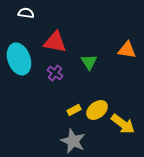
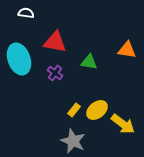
green triangle: rotated 48 degrees counterclockwise
yellow rectangle: rotated 24 degrees counterclockwise
